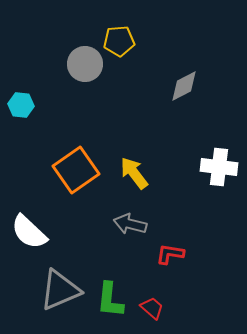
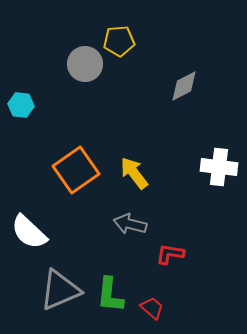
green L-shape: moved 5 px up
